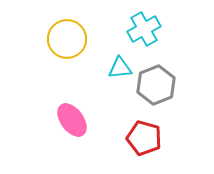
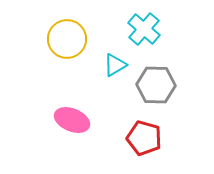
cyan cross: rotated 20 degrees counterclockwise
cyan triangle: moved 5 px left, 3 px up; rotated 25 degrees counterclockwise
gray hexagon: rotated 24 degrees clockwise
pink ellipse: rotated 32 degrees counterclockwise
